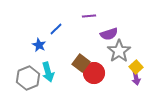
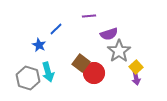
gray hexagon: rotated 20 degrees counterclockwise
